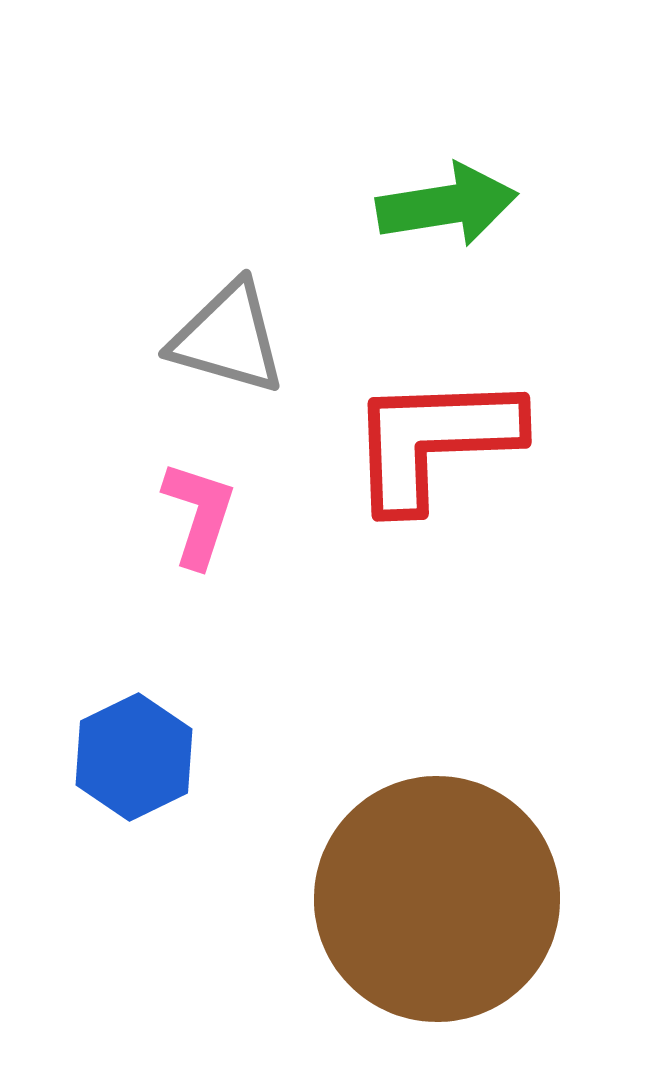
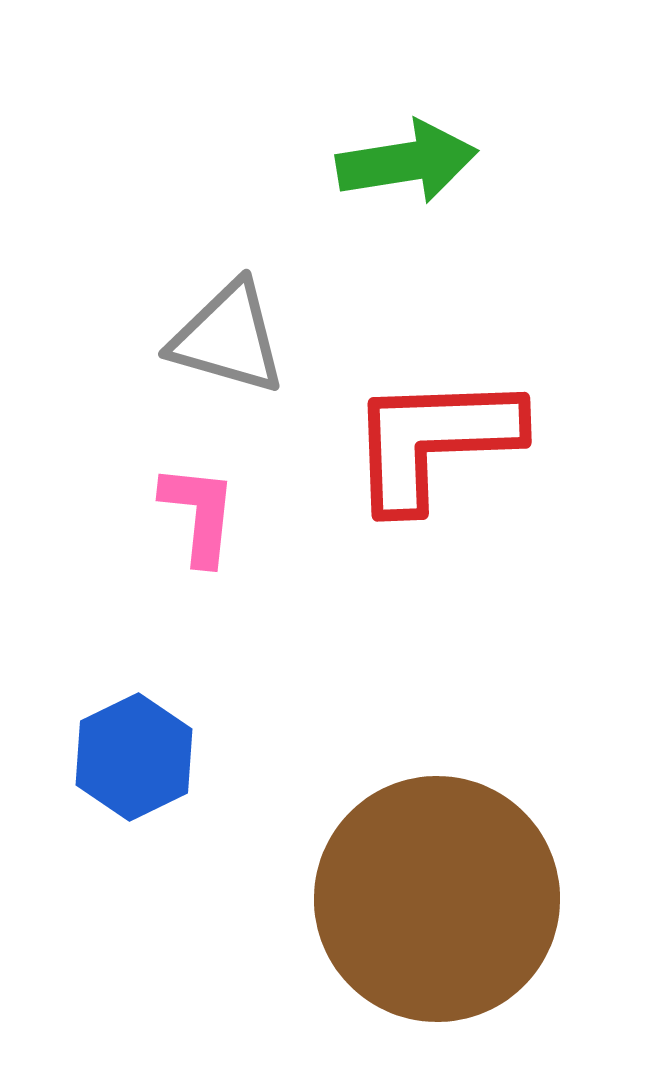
green arrow: moved 40 px left, 43 px up
pink L-shape: rotated 12 degrees counterclockwise
